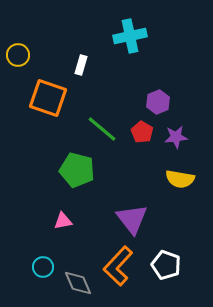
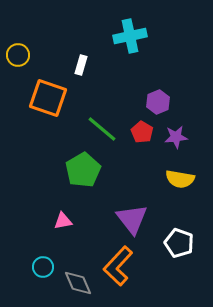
green pentagon: moved 6 px right; rotated 28 degrees clockwise
white pentagon: moved 13 px right, 22 px up
